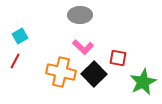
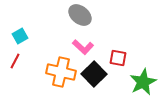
gray ellipse: rotated 40 degrees clockwise
